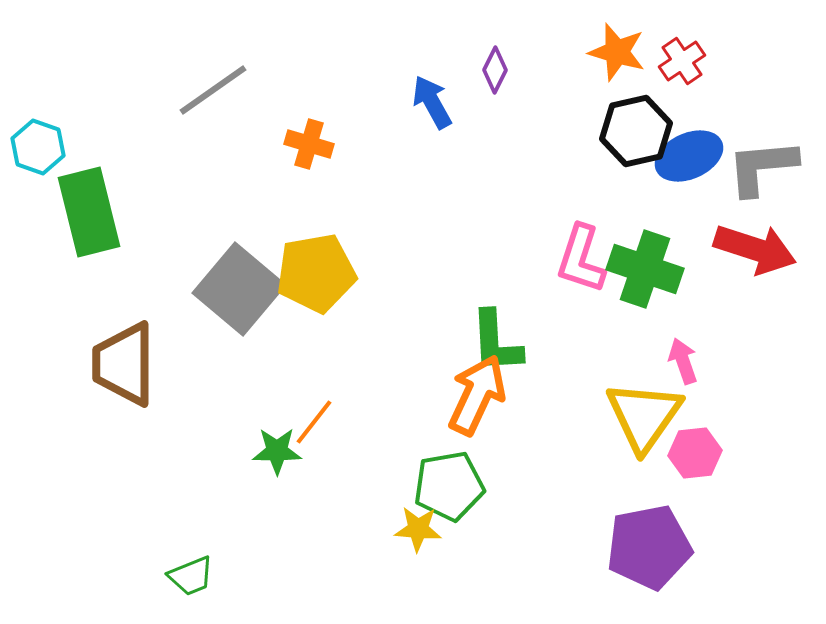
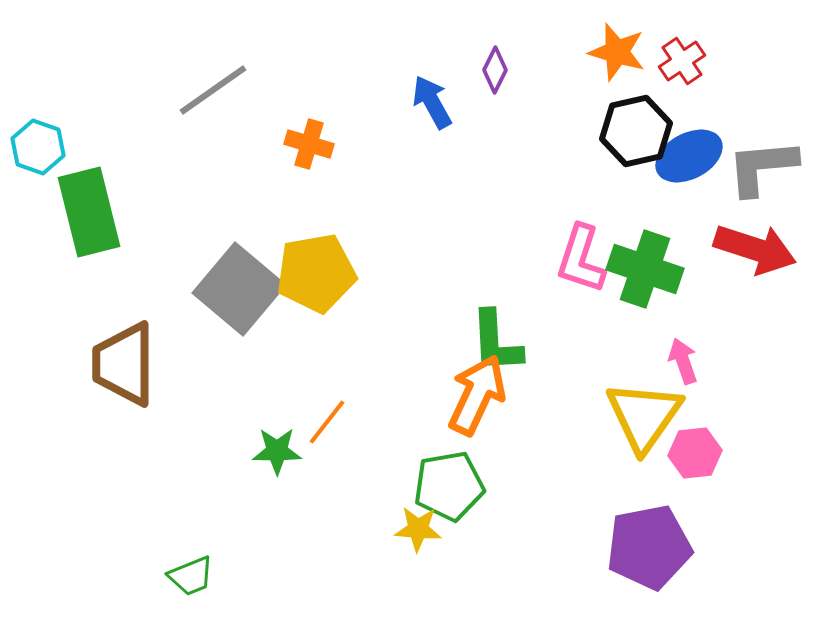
blue ellipse: rotated 4 degrees counterclockwise
orange line: moved 13 px right
